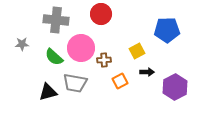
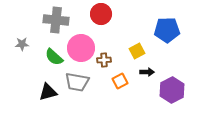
gray trapezoid: moved 2 px right, 1 px up
purple hexagon: moved 3 px left, 3 px down
